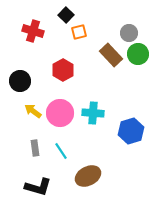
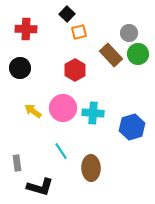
black square: moved 1 px right, 1 px up
red cross: moved 7 px left, 2 px up; rotated 15 degrees counterclockwise
red hexagon: moved 12 px right
black circle: moved 13 px up
pink circle: moved 3 px right, 5 px up
blue hexagon: moved 1 px right, 4 px up
gray rectangle: moved 18 px left, 15 px down
brown ellipse: moved 3 px right, 8 px up; rotated 65 degrees counterclockwise
black L-shape: moved 2 px right
